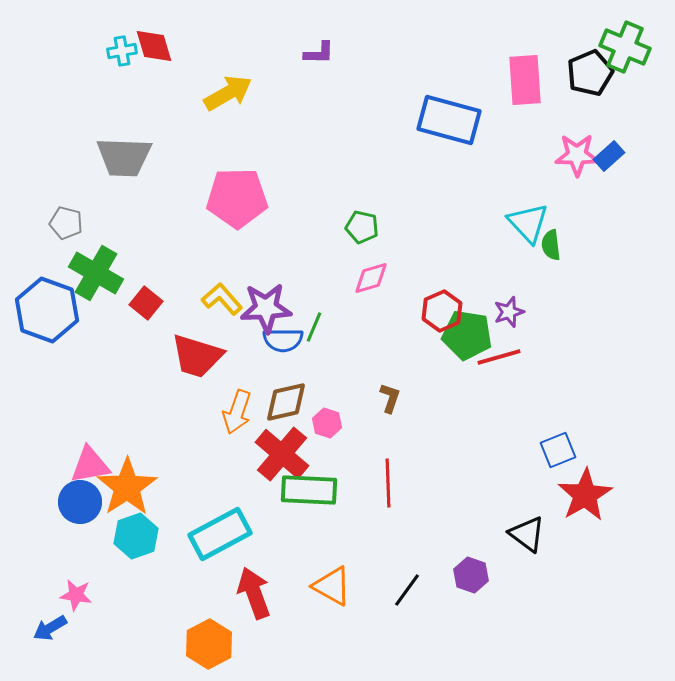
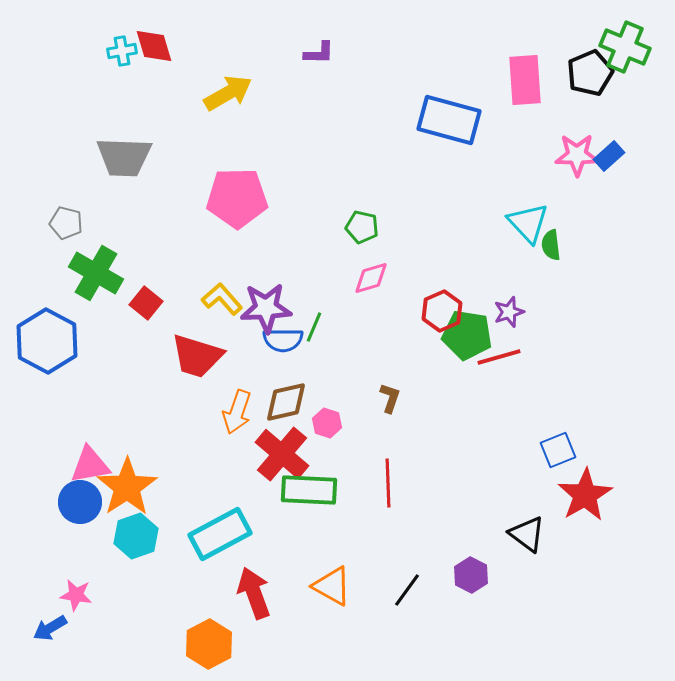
blue hexagon at (47, 310): moved 31 px down; rotated 8 degrees clockwise
purple hexagon at (471, 575): rotated 8 degrees clockwise
